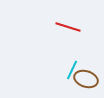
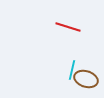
cyan line: rotated 12 degrees counterclockwise
